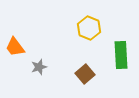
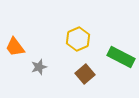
yellow hexagon: moved 11 px left, 11 px down; rotated 15 degrees clockwise
green rectangle: moved 2 px down; rotated 60 degrees counterclockwise
